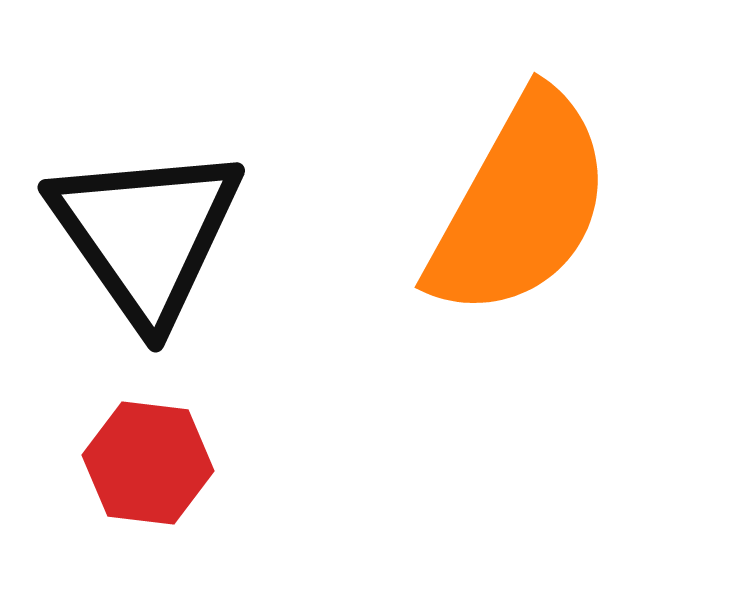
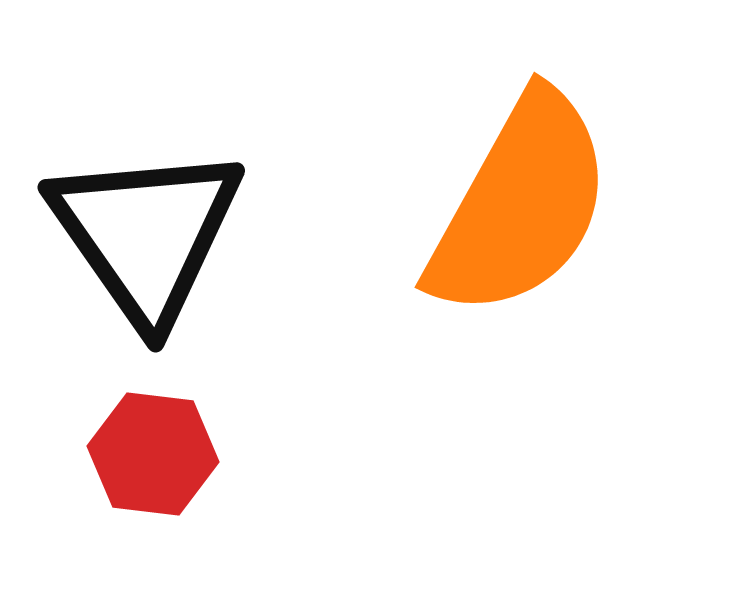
red hexagon: moved 5 px right, 9 px up
